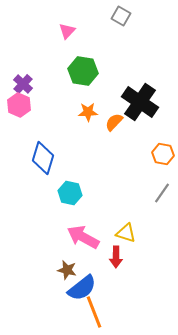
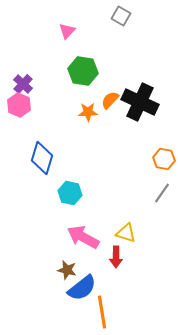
black cross: rotated 9 degrees counterclockwise
orange semicircle: moved 4 px left, 22 px up
orange hexagon: moved 1 px right, 5 px down
blue diamond: moved 1 px left
orange line: moved 8 px right; rotated 12 degrees clockwise
